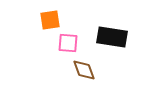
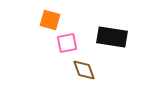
orange square: rotated 25 degrees clockwise
pink square: moved 1 px left; rotated 15 degrees counterclockwise
